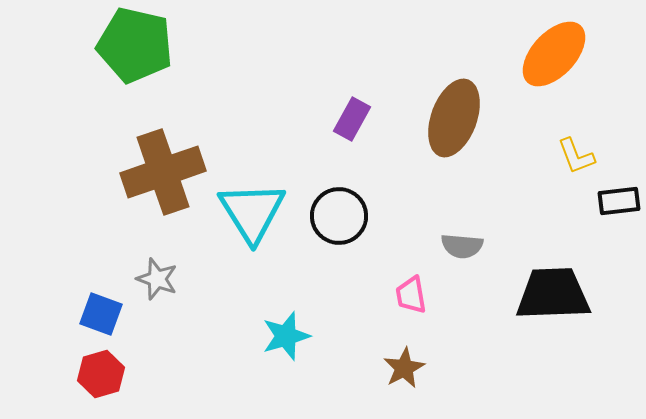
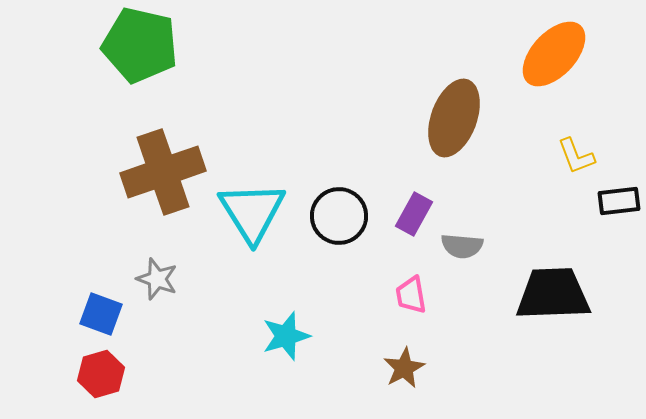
green pentagon: moved 5 px right
purple rectangle: moved 62 px right, 95 px down
